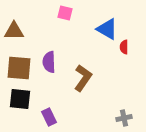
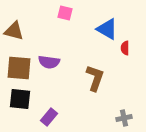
brown triangle: rotated 15 degrees clockwise
red semicircle: moved 1 px right, 1 px down
purple semicircle: rotated 80 degrees counterclockwise
brown L-shape: moved 12 px right; rotated 16 degrees counterclockwise
purple rectangle: rotated 66 degrees clockwise
